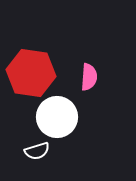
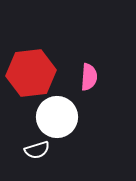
red hexagon: rotated 15 degrees counterclockwise
white semicircle: moved 1 px up
